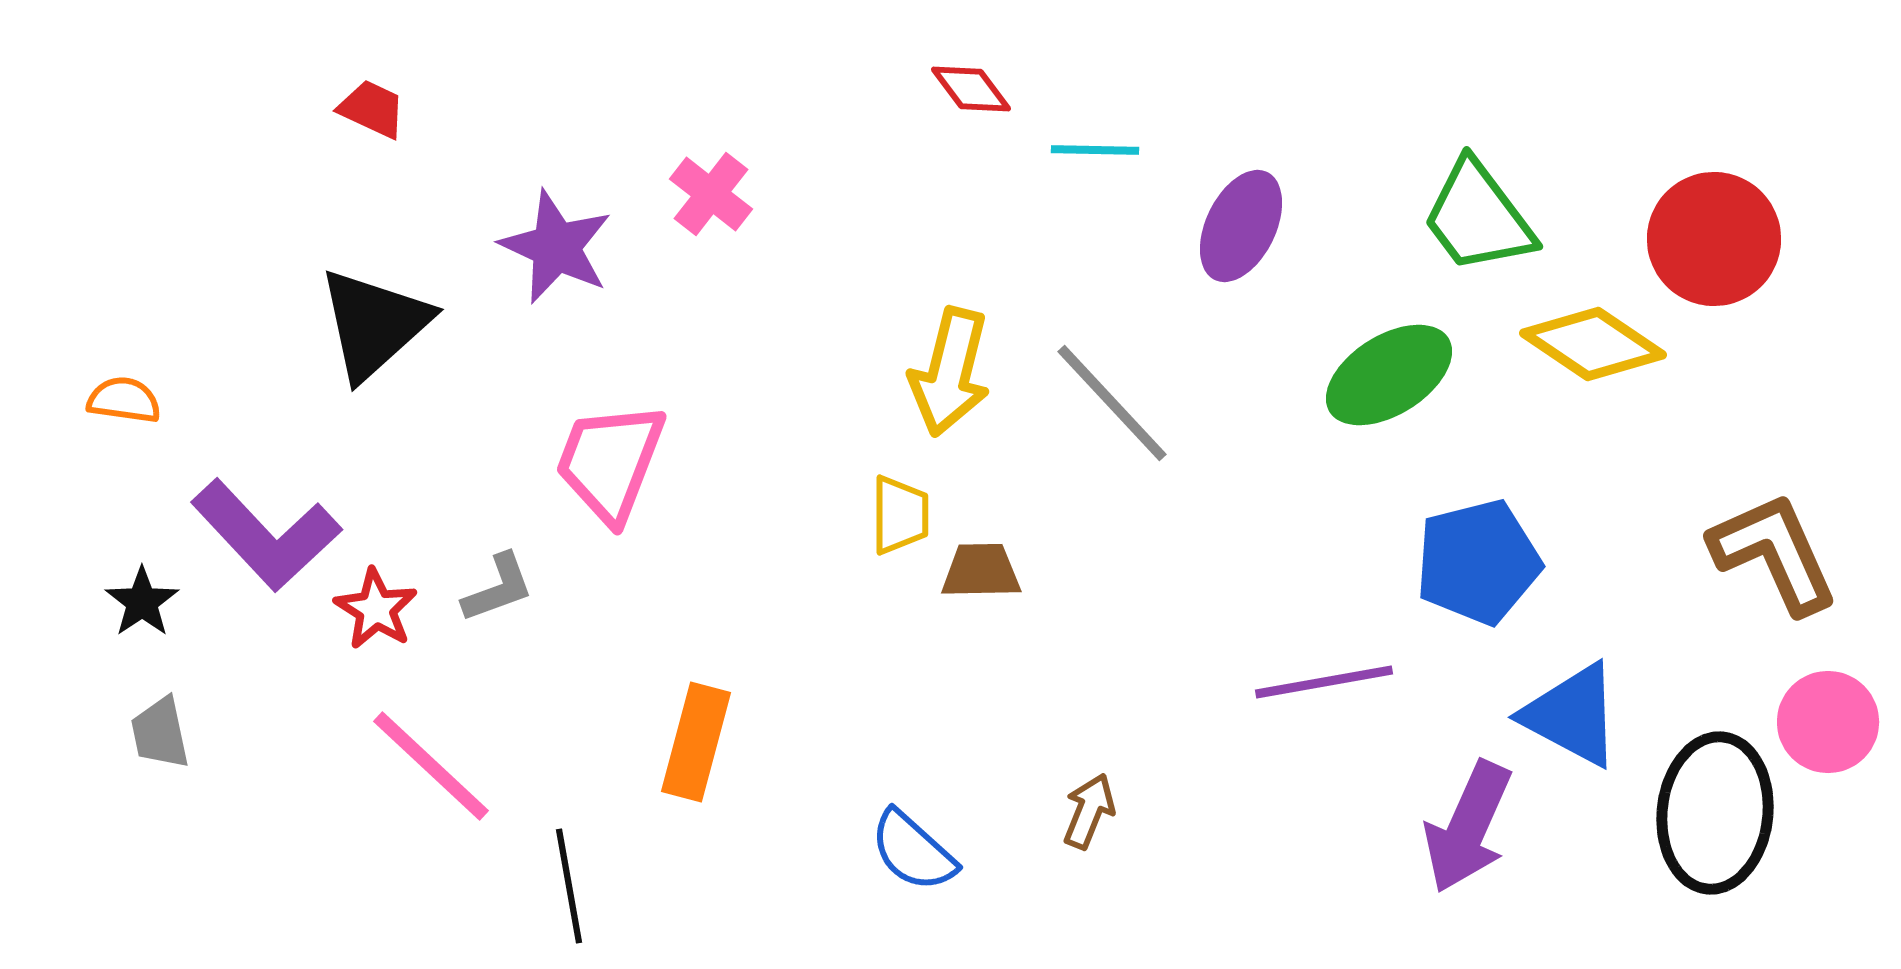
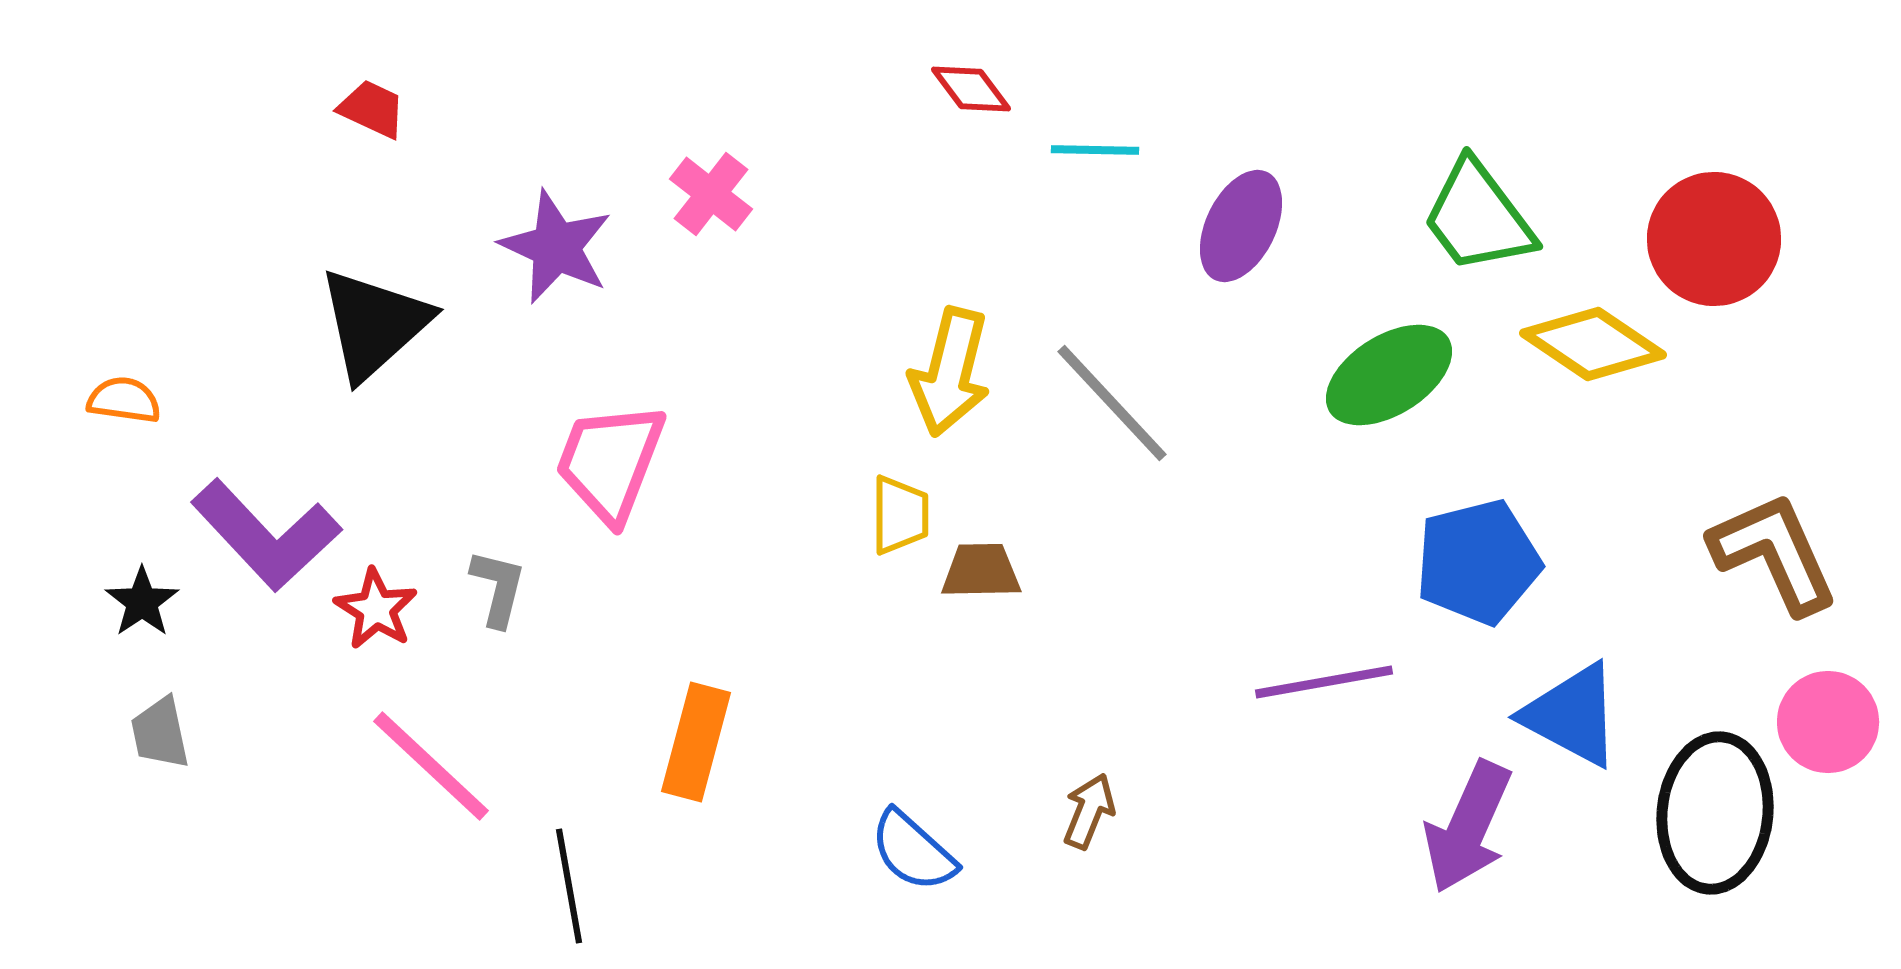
gray L-shape: rotated 56 degrees counterclockwise
